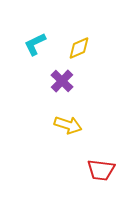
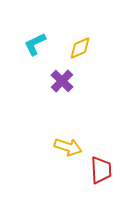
yellow diamond: moved 1 px right
yellow arrow: moved 22 px down
red trapezoid: rotated 100 degrees counterclockwise
